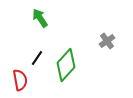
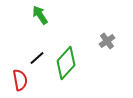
green arrow: moved 3 px up
black line: rotated 14 degrees clockwise
green diamond: moved 2 px up
